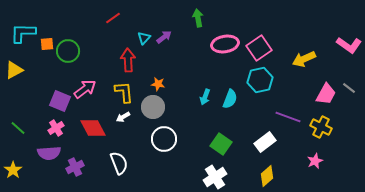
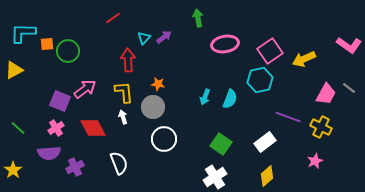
pink square: moved 11 px right, 3 px down
white arrow: rotated 104 degrees clockwise
